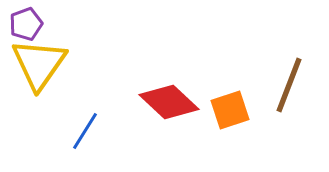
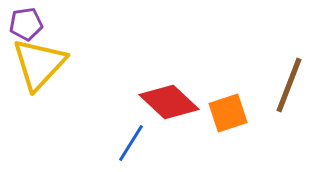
purple pentagon: rotated 12 degrees clockwise
yellow triangle: rotated 8 degrees clockwise
orange square: moved 2 px left, 3 px down
blue line: moved 46 px right, 12 px down
